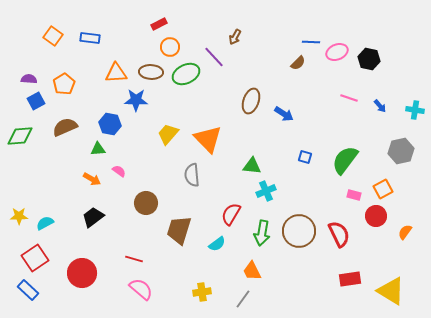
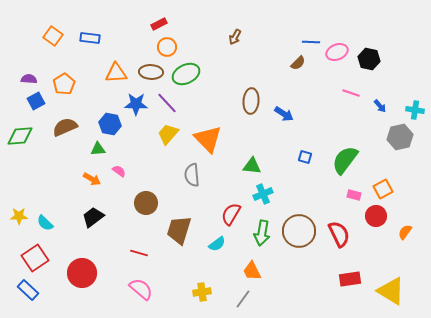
orange circle at (170, 47): moved 3 px left
purple line at (214, 57): moved 47 px left, 46 px down
pink line at (349, 98): moved 2 px right, 5 px up
blue star at (136, 100): moved 4 px down
brown ellipse at (251, 101): rotated 15 degrees counterclockwise
gray hexagon at (401, 151): moved 1 px left, 14 px up
cyan cross at (266, 191): moved 3 px left, 3 px down
cyan semicircle at (45, 223): rotated 108 degrees counterclockwise
red line at (134, 259): moved 5 px right, 6 px up
